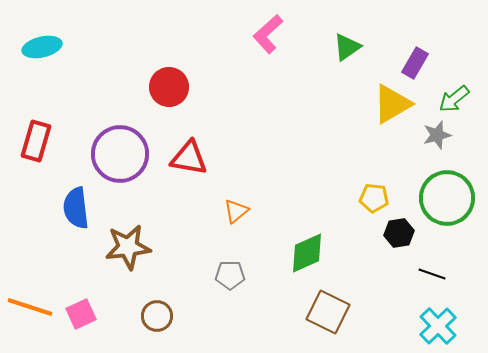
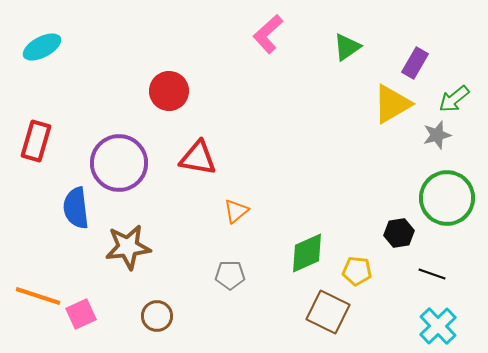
cyan ellipse: rotated 15 degrees counterclockwise
red circle: moved 4 px down
purple circle: moved 1 px left, 9 px down
red triangle: moved 9 px right
yellow pentagon: moved 17 px left, 73 px down
orange line: moved 8 px right, 11 px up
